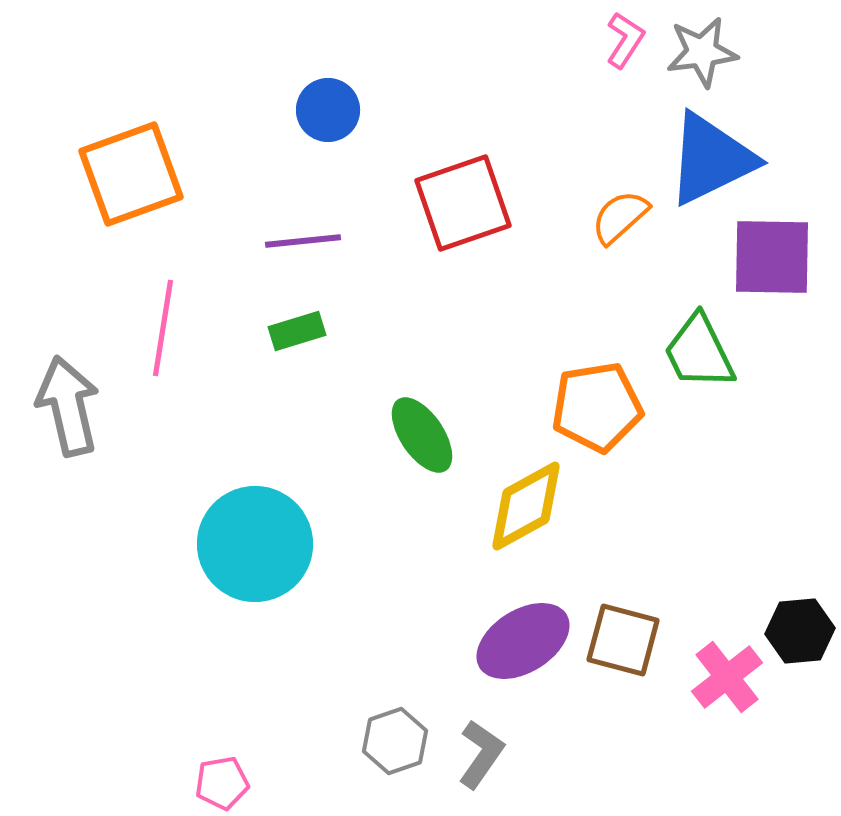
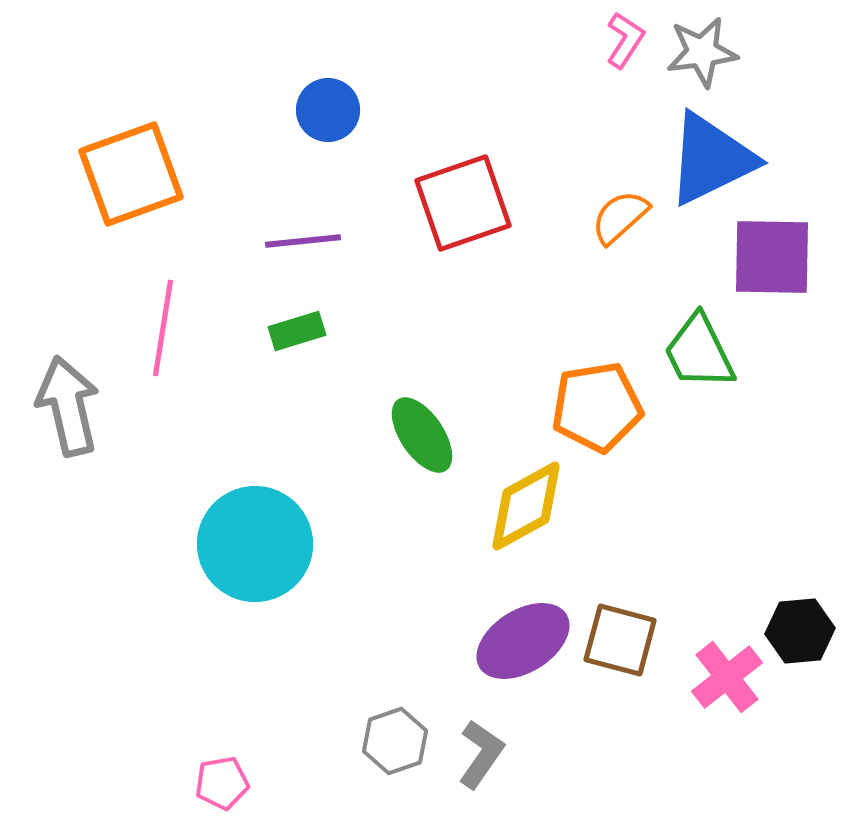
brown square: moved 3 px left
